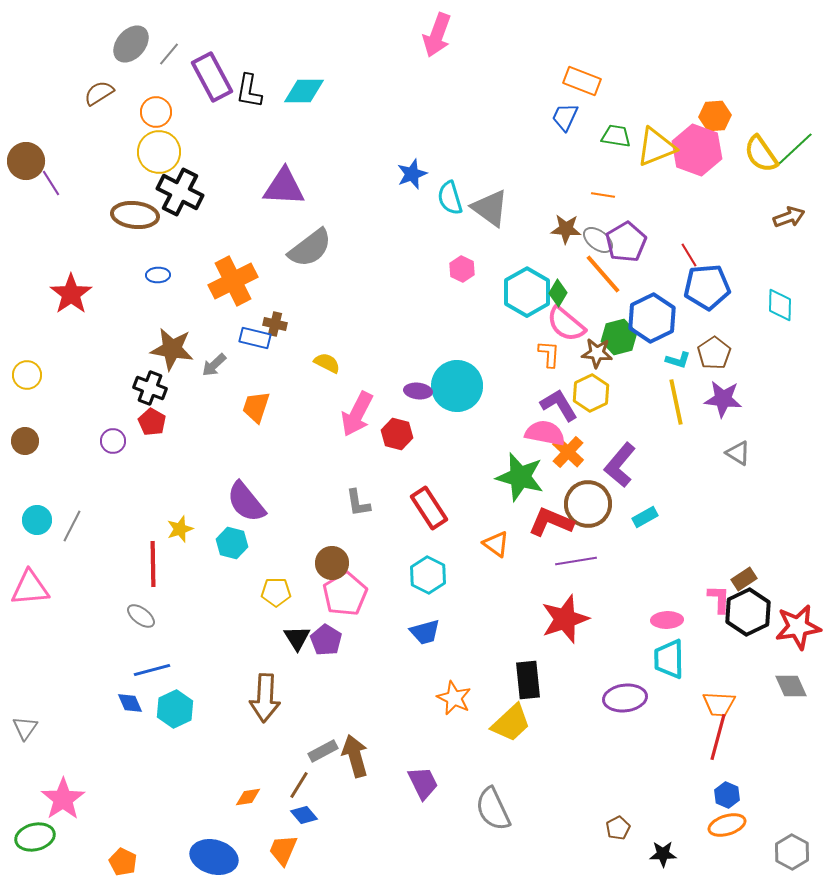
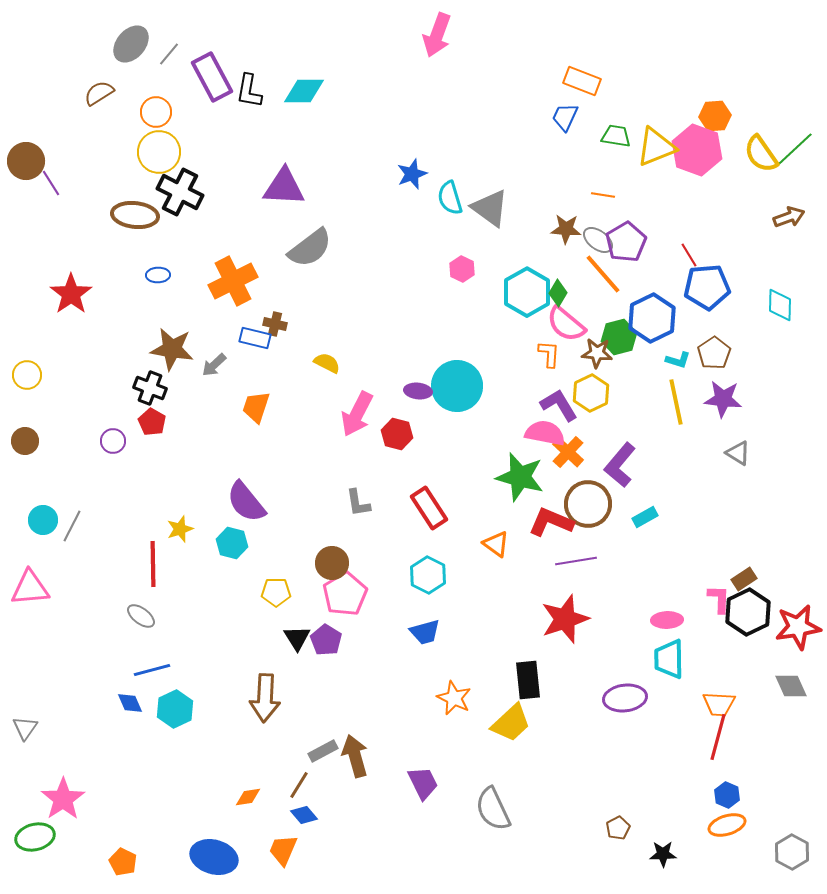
cyan circle at (37, 520): moved 6 px right
